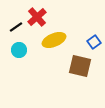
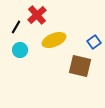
red cross: moved 2 px up
black line: rotated 24 degrees counterclockwise
cyan circle: moved 1 px right
